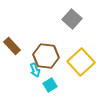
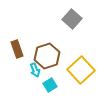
brown rectangle: moved 5 px right, 3 px down; rotated 24 degrees clockwise
brown hexagon: moved 1 px right; rotated 25 degrees counterclockwise
yellow square: moved 8 px down
